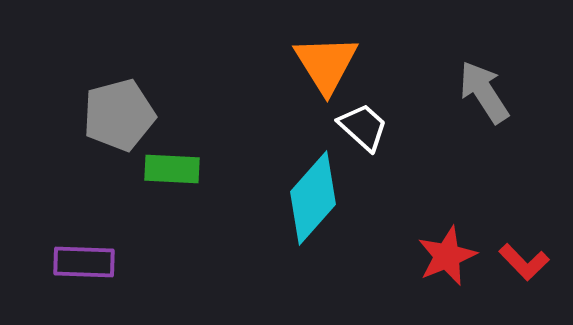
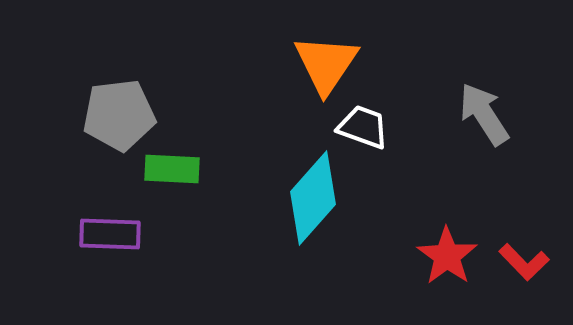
orange triangle: rotated 6 degrees clockwise
gray arrow: moved 22 px down
gray pentagon: rotated 8 degrees clockwise
white trapezoid: rotated 22 degrees counterclockwise
red star: rotated 14 degrees counterclockwise
purple rectangle: moved 26 px right, 28 px up
